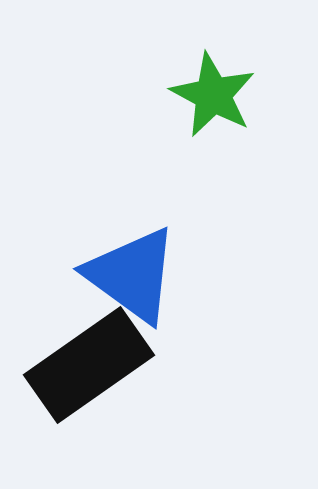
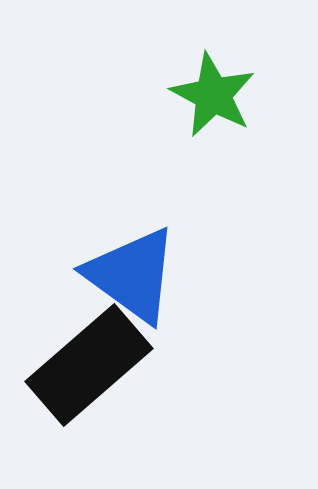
black rectangle: rotated 6 degrees counterclockwise
